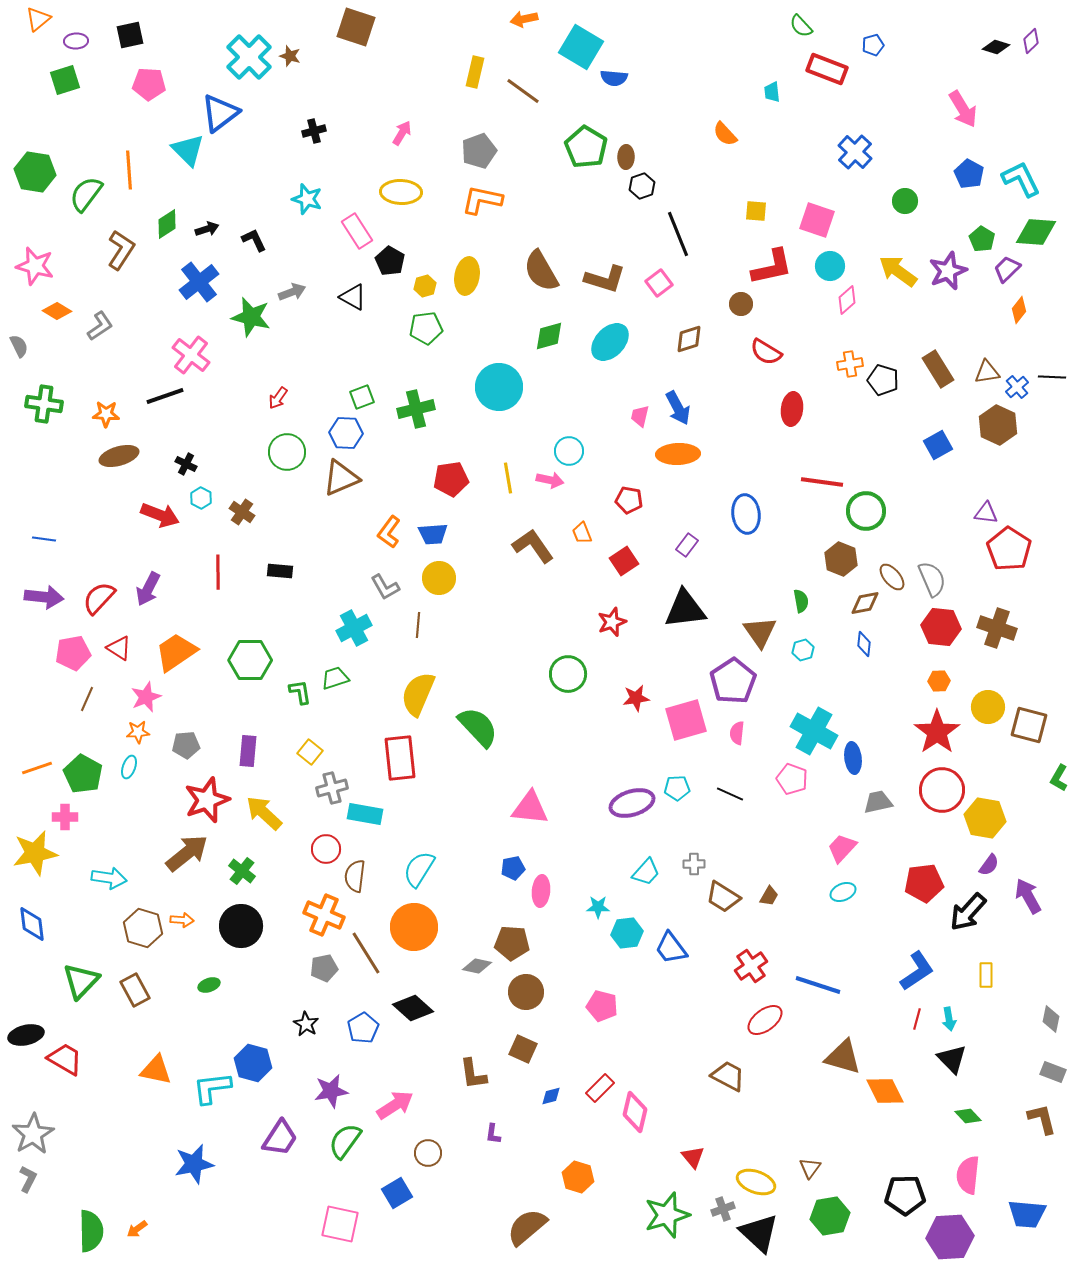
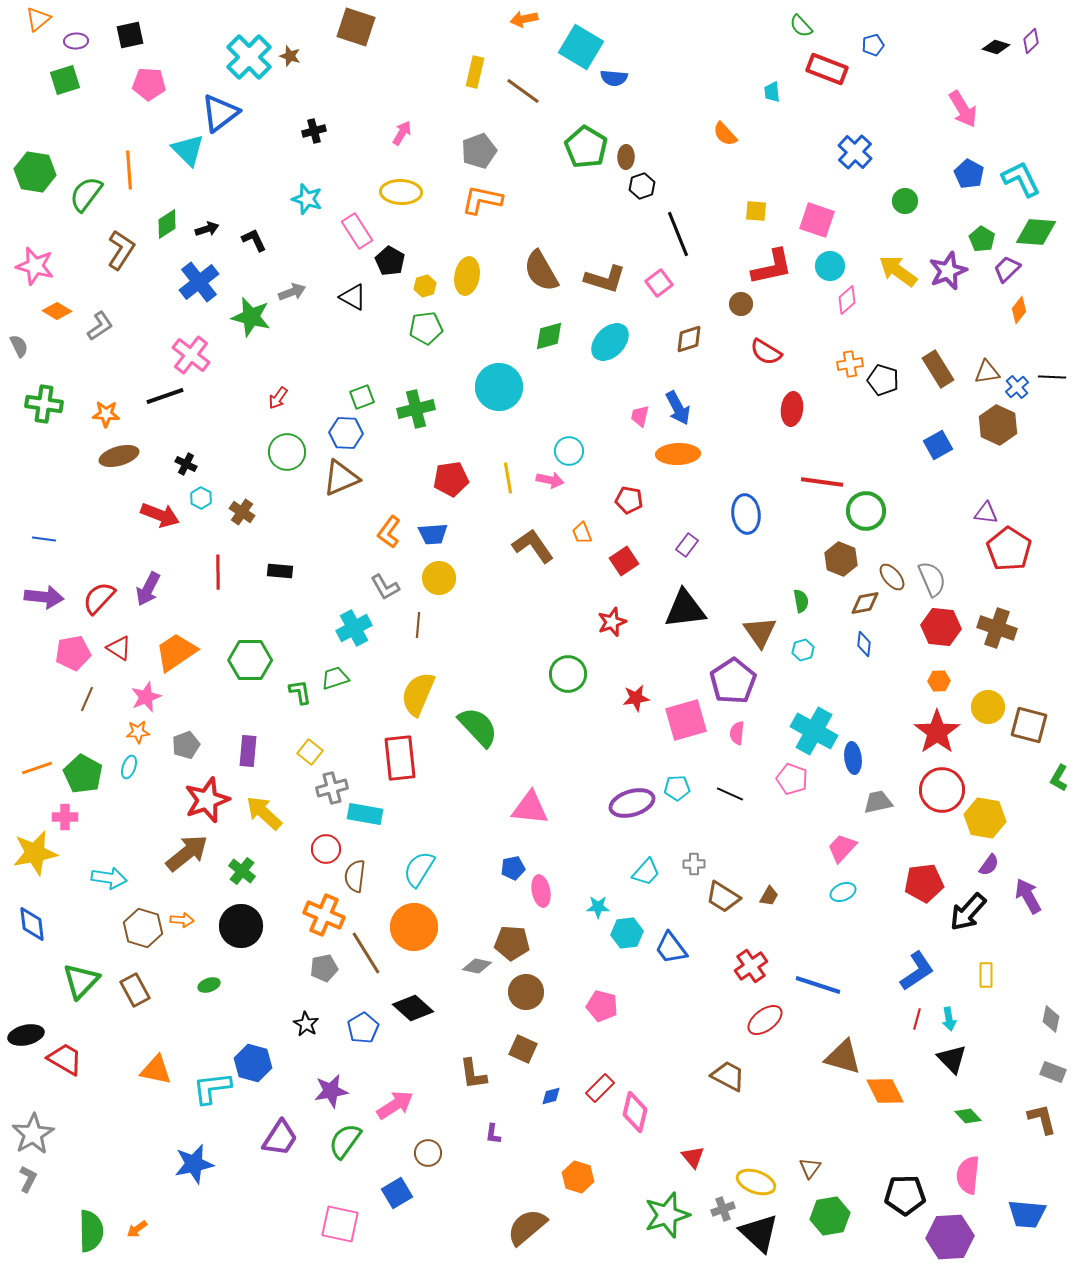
gray pentagon at (186, 745): rotated 16 degrees counterclockwise
pink ellipse at (541, 891): rotated 16 degrees counterclockwise
